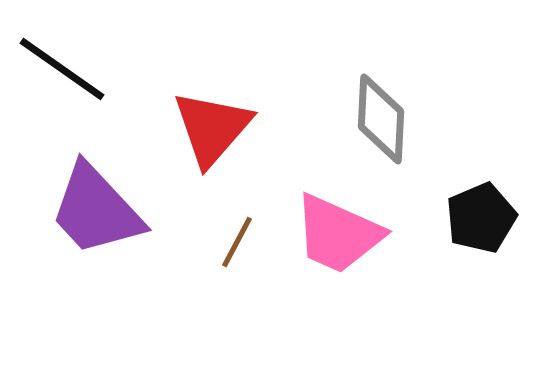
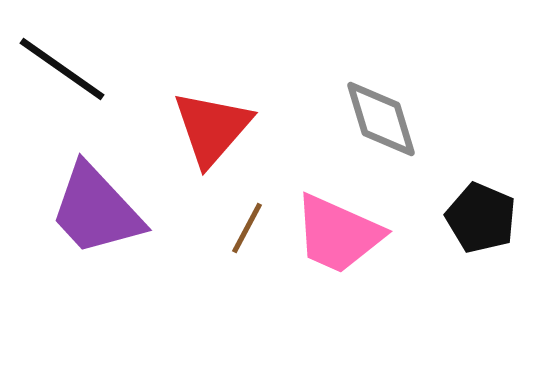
gray diamond: rotated 20 degrees counterclockwise
black pentagon: rotated 26 degrees counterclockwise
brown line: moved 10 px right, 14 px up
